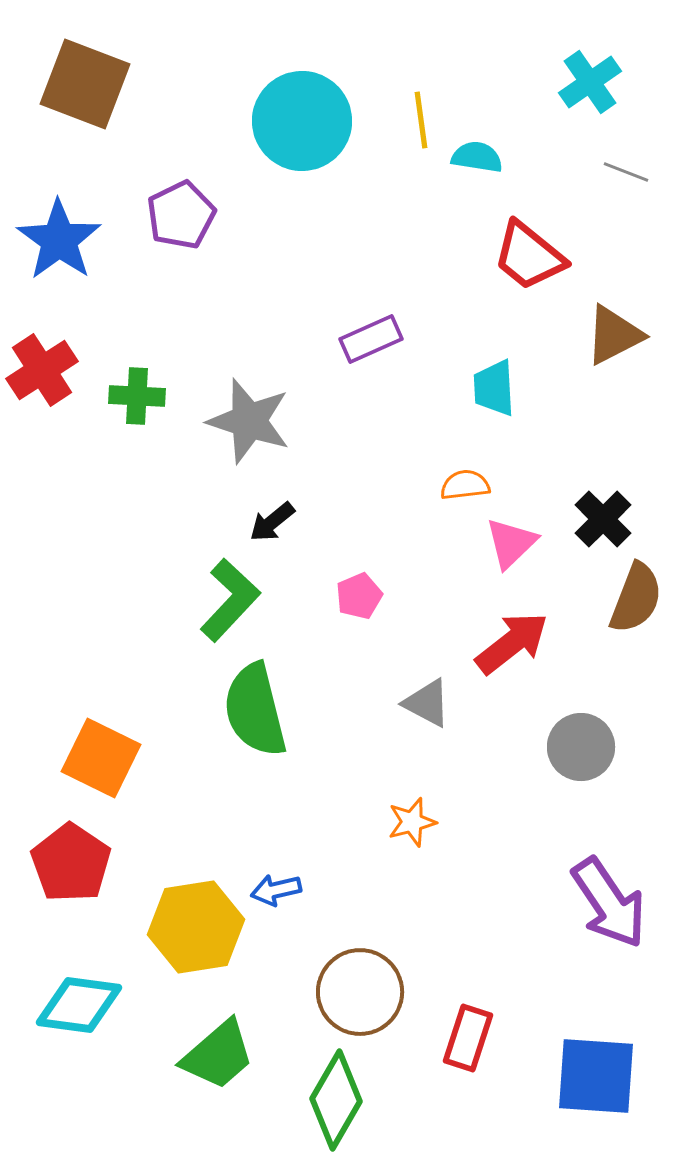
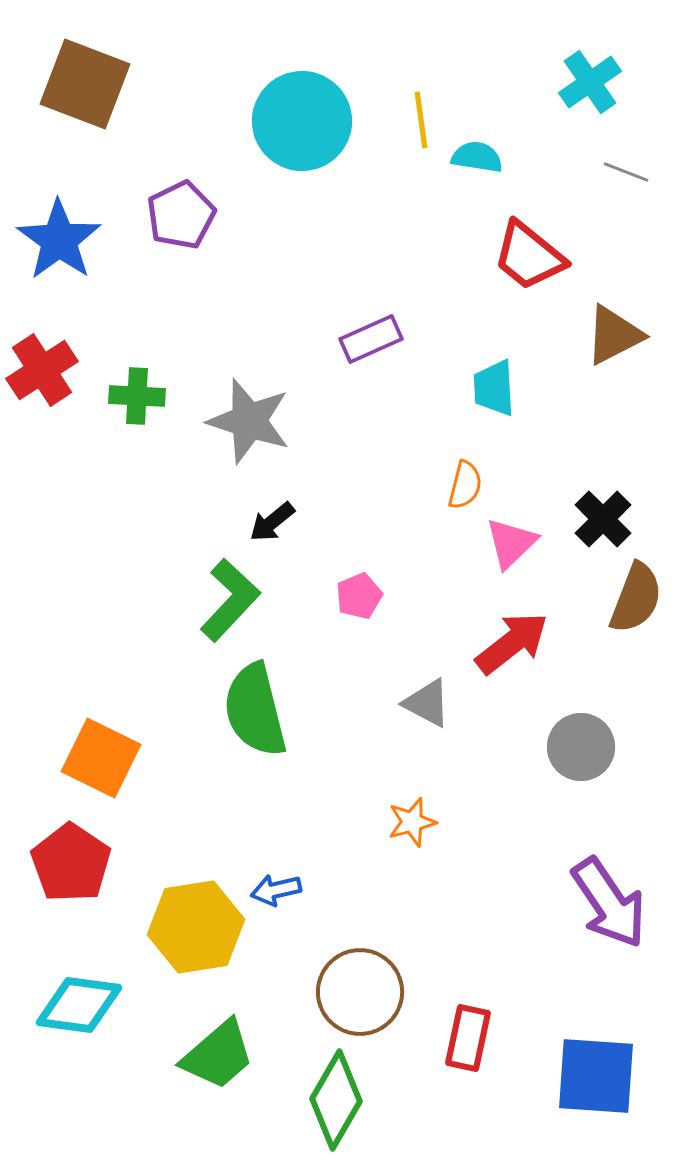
orange semicircle: rotated 111 degrees clockwise
red rectangle: rotated 6 degrees counterclockwise
